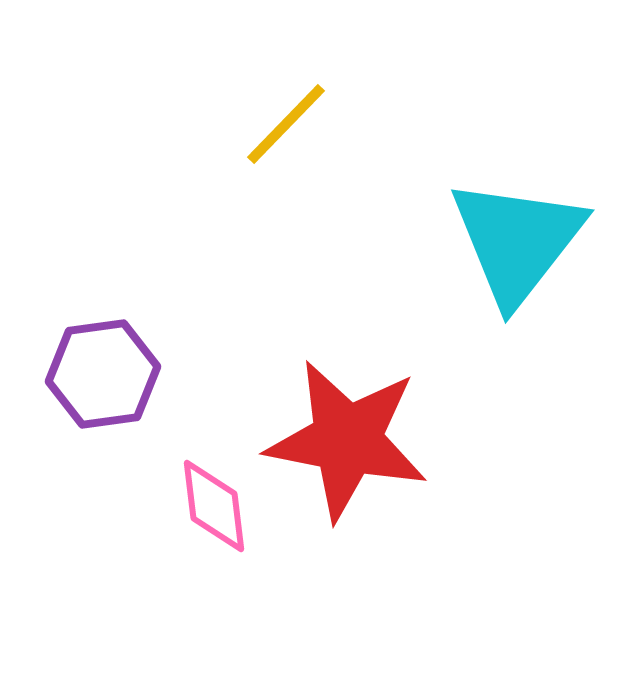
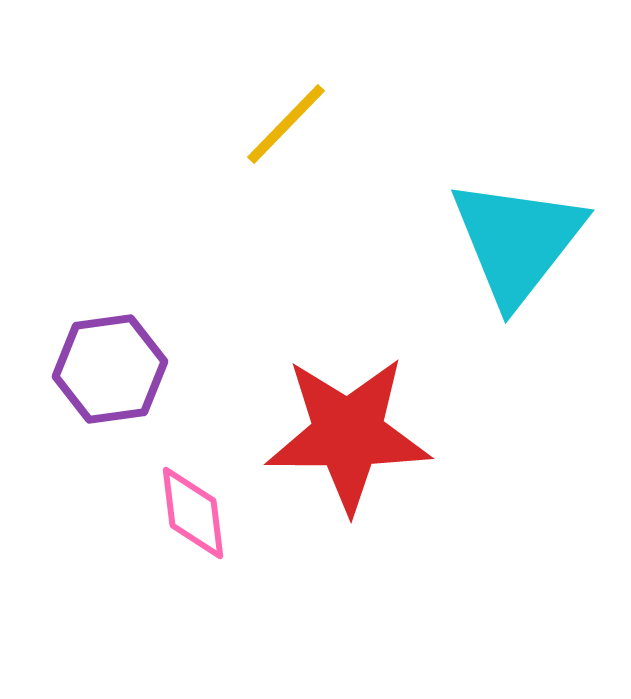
purple hexagon: moved 7 px right, 5 px up
red star: moved 1 px right, 6 px up; rotated 11 degrees counterclockwise
pink diamond: moved 21 px left, 7 px down
